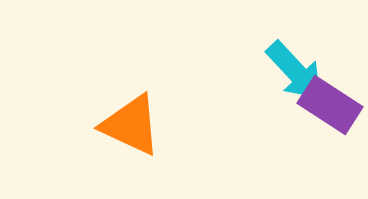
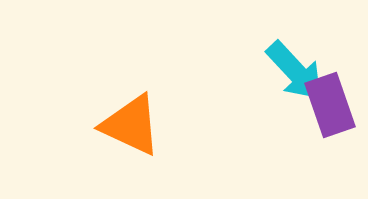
purple rectangle: rotated 38 degrees clockwise
